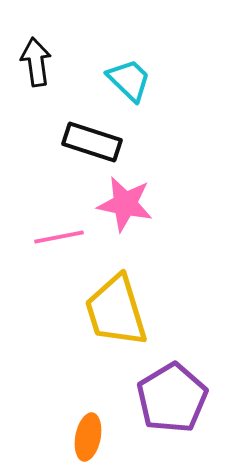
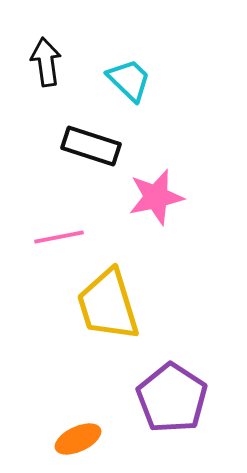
black arrow: moved 10 px right
black rectangle: moved 1 px left, 4 px down
pink star: moved 31 px right, 7 px up; rotated 24 degrees counterclockwise
yellow trapezoid: moved 8 px left, 6 px up
purple pentagon: rotated 8 degrees counterclockwise
orange ellipse: moved 10 px left, 2 px down; rotated 54 degrees clockwise
